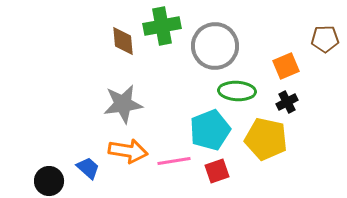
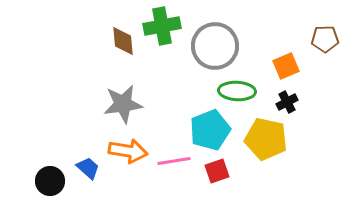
black circle: moved 1 px right
